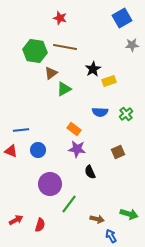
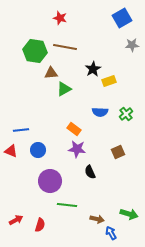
brown triangle: rotated 32 degrees clockwise
purple circle: moved 3 px up
green line: moved 2 px left, 1 px down; rotated 60 degrees clockwise
blue arrow: moved 3 px up
